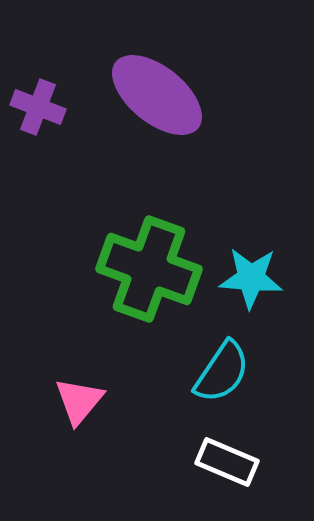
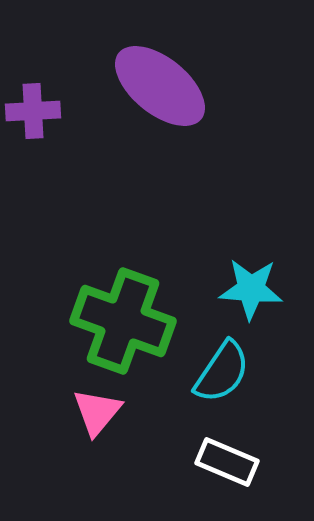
purple ellipse: moved 3 px right, 9 px up
purple cross: moved 5 px left, 4 px down; rotated 24 degrees counterclockwise
green cross: moved 26 px left, 52 px down
cyan star: moved 11 px down
pink triangle: moved 18 px right, 11 px down
